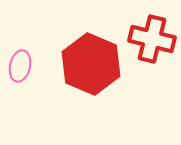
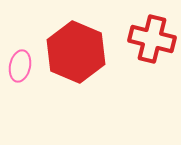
red hexagon: moved 15 px left, 12 px up
